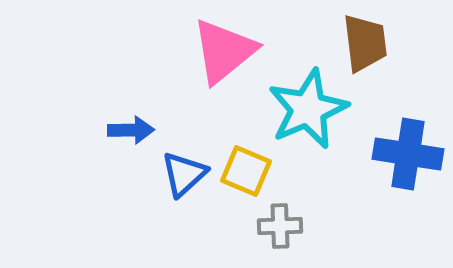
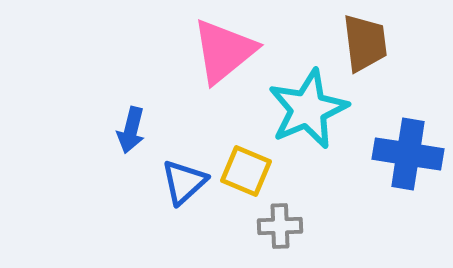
blue arrow: rotated 105 degrees clockwise
blue triangle: moved 8 px down
